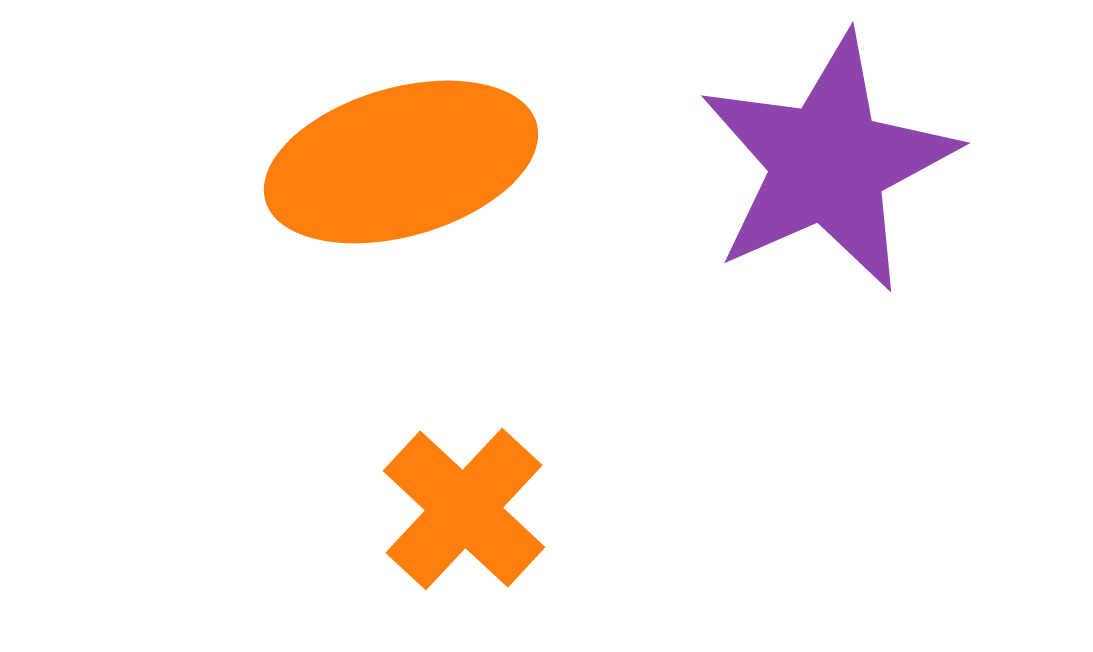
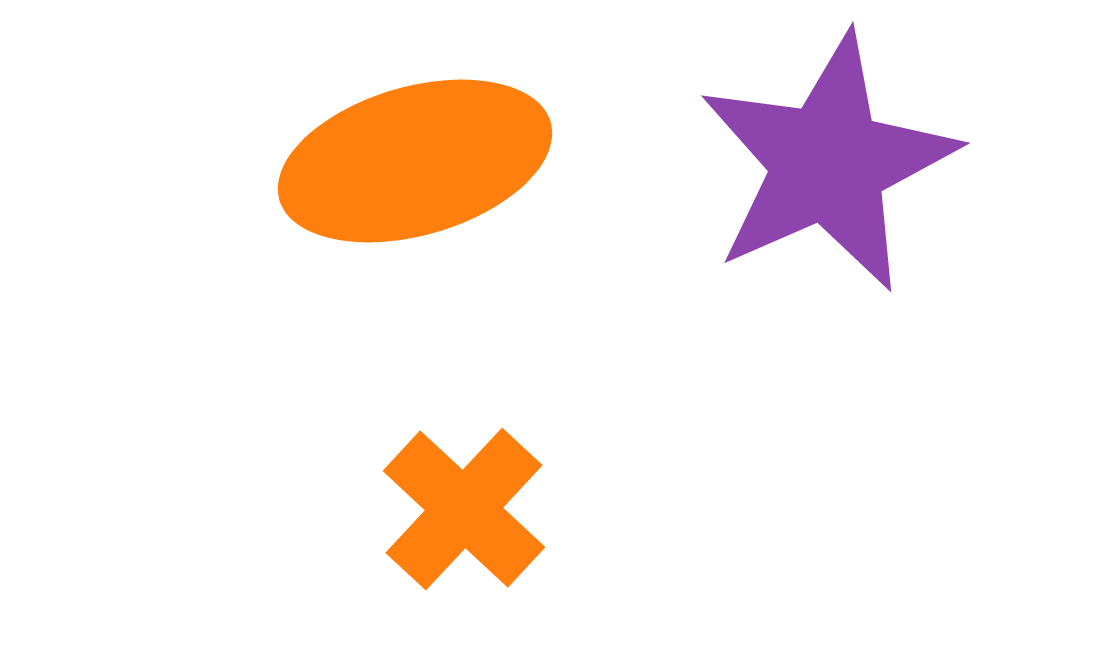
orange ellipse: moved 14 px right, 1 px up
